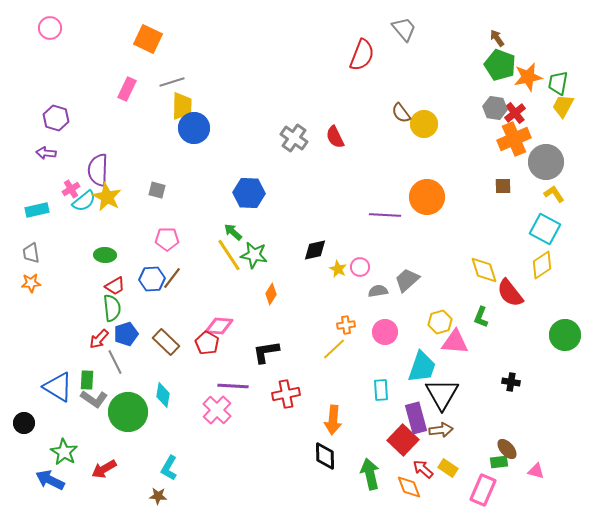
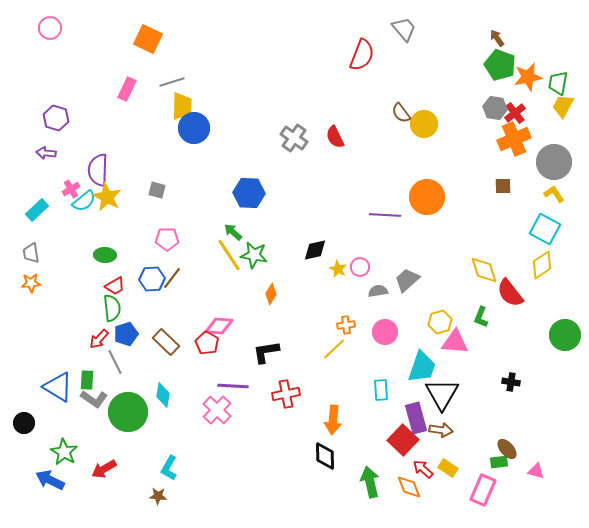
gray circle at (546, 162): moved 8 px right
cyan rectangle at (37, 210): rotated 30 degrees counterclockwise
brown arrow at (441, 430): rotated 15 degrees clockwise
green arrow at (370, 474): moved 8 px down
